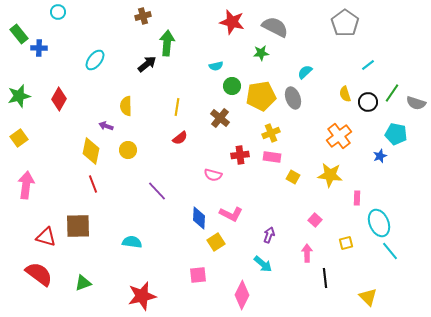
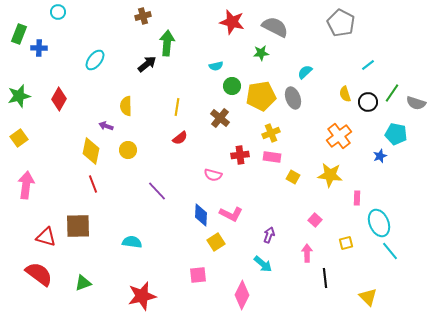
gray pentagon at (345, 23): moved 4 px left; rotated 8 degrees counterclockwise
green rectangle at (19, 34): rotated 60 degrees clockwise
blue diamond at (199, 218): moved 2 px right, 3 px up
